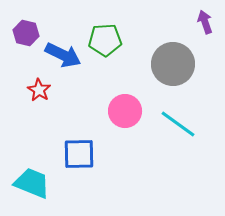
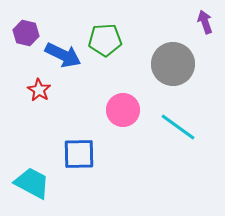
pink circle: moved 2 px left, 1 px up
cyan line: moved 3 px down
cyan trapezoid: rotated 6 degrees clockwise
